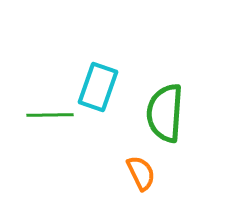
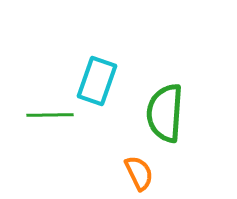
cyan rectangle: moved 1 px left, 6 px up
orange semicircle: moved 2 px left
